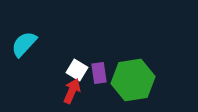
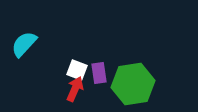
white square: rotated 10 degrees counterclockwise
green hexagon: moved 4 px down
red arrow: moved 3 px right, 2 px up
